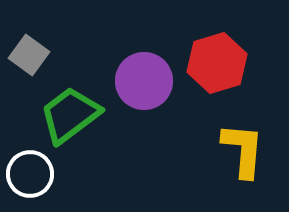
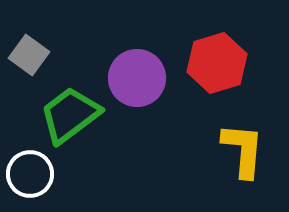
purple circle: moved 7 px left, 3 px up
